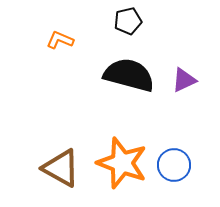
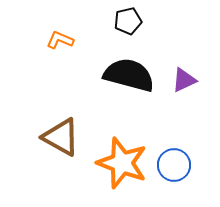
brown triangle: moved 31 px up
